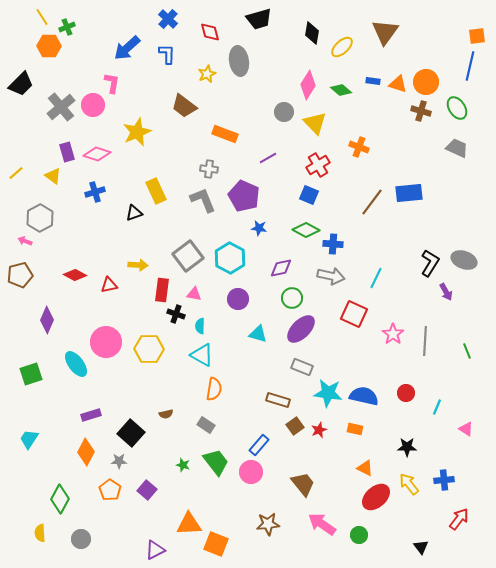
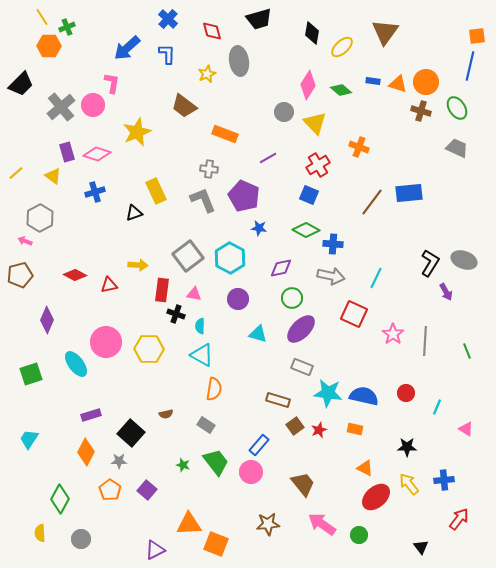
red diamond at (210, 32): moved 2 px right, 1 px up
